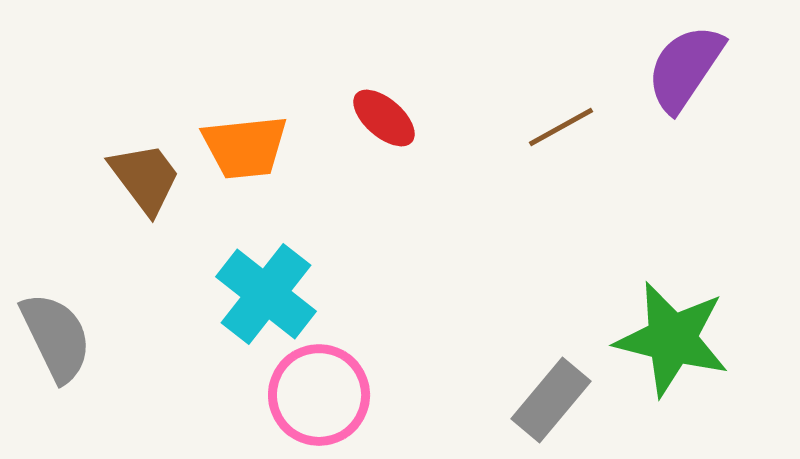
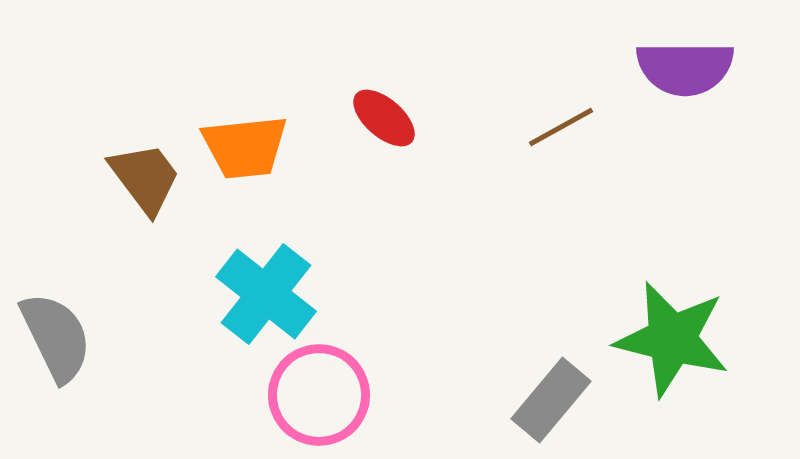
purple semicircle: rotated 124 degrees counterclockwise
